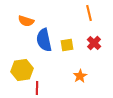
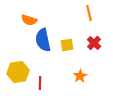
orange semicircle: moved 3 px right, 1 px up
blue semicircle: moved 1 px left
yellow hexagon: moved 4 px left, 2 px down
red line: moved 3 px right, 5 px up
